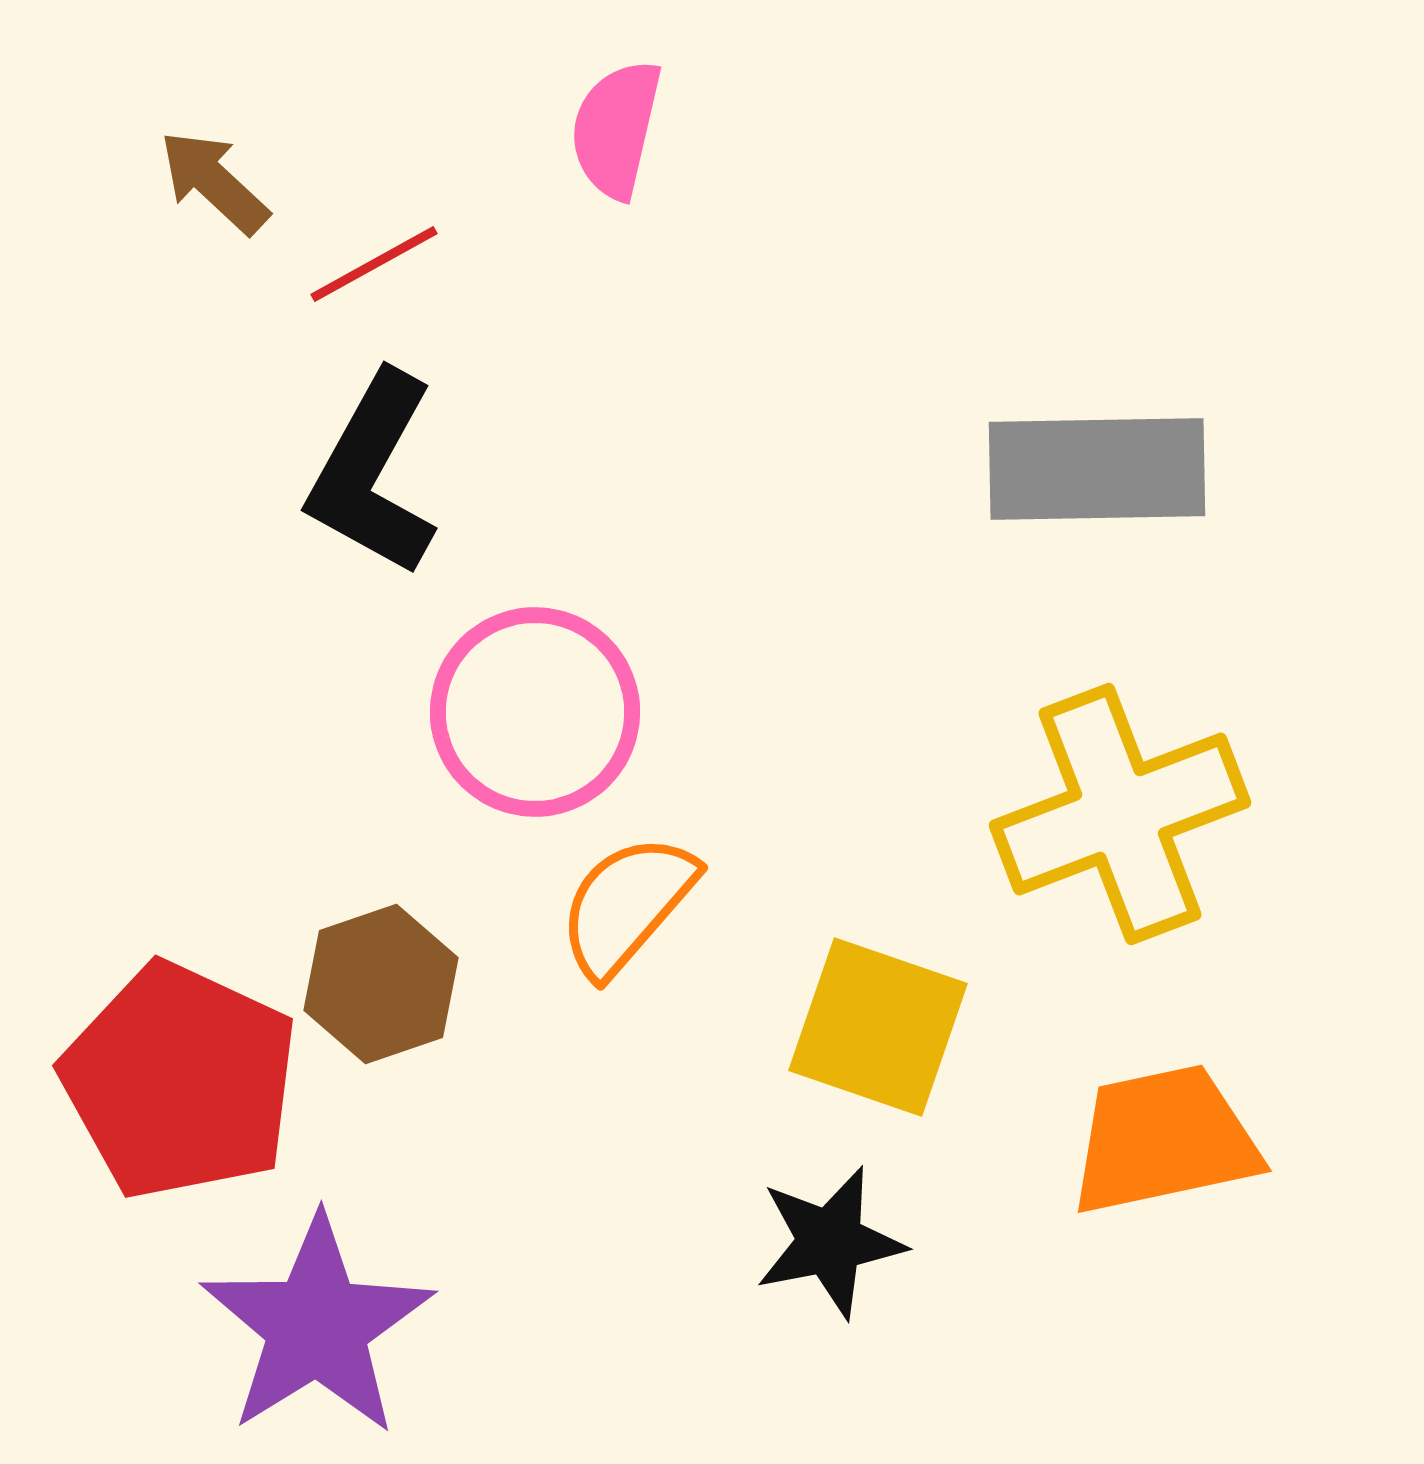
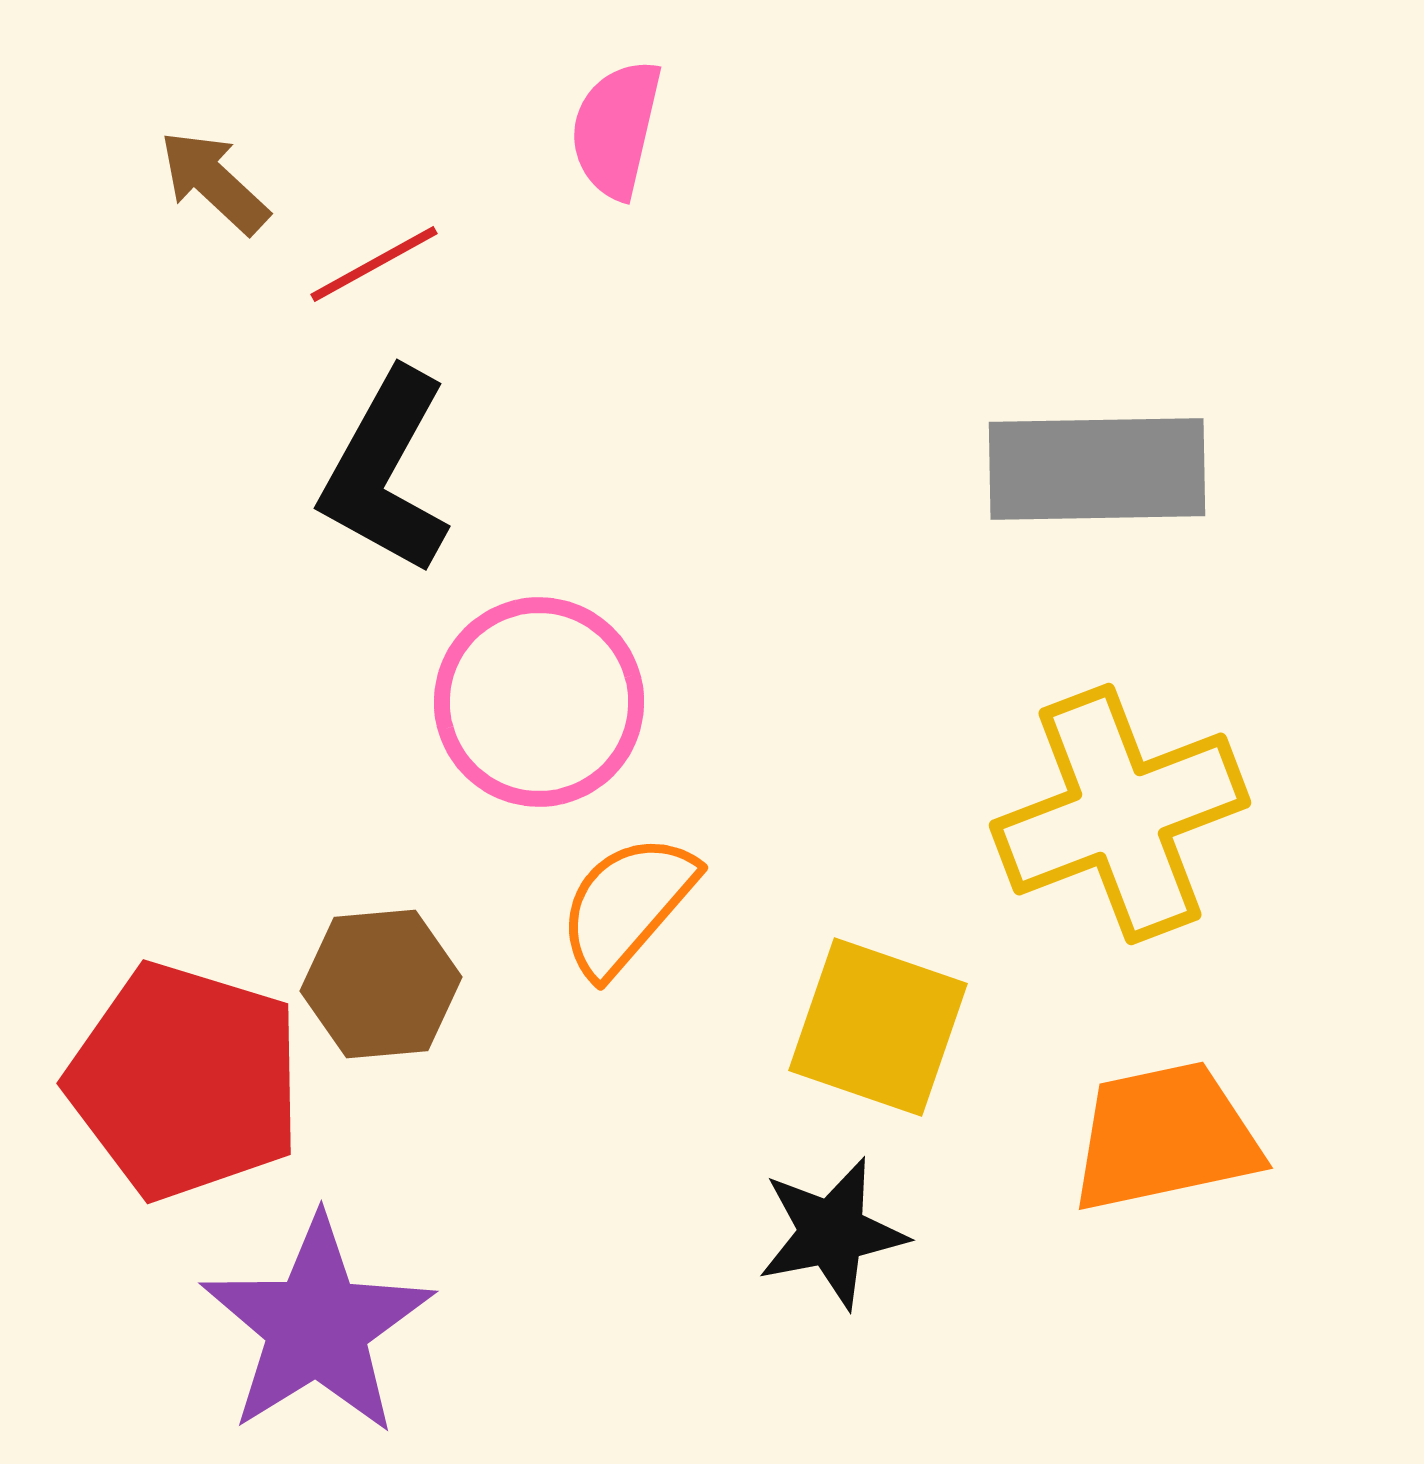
black L-shape: moved 13 px right, 2 px up
pink circle: moved 4 px right, 10 px up
brown hexagon: rotated 14 degrees clockwise
red pentagon: moved 5 px right; rotated 8 degrees counterclockwise
orange trapezoid: moved 1 px right, 3 px up
black star: moved 2 px right, 9 px up
